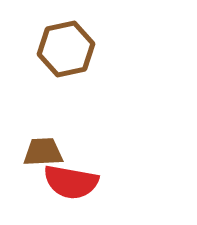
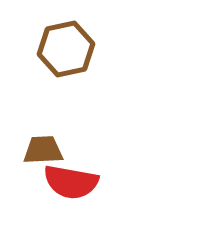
brown trapezoid: moved 2 px up
